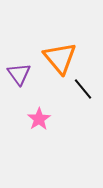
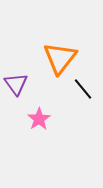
orange triangle: rotated 18 degrees clockwise
purple triangle: moved 3 px left, 10 px down
